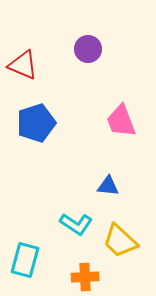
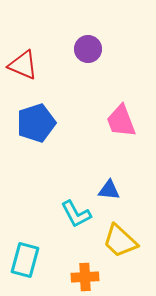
blue triangle: moved 1 px right, 4 px down
cyan L-shape: moved 10 px up; rotated 28 degrees clockwise
